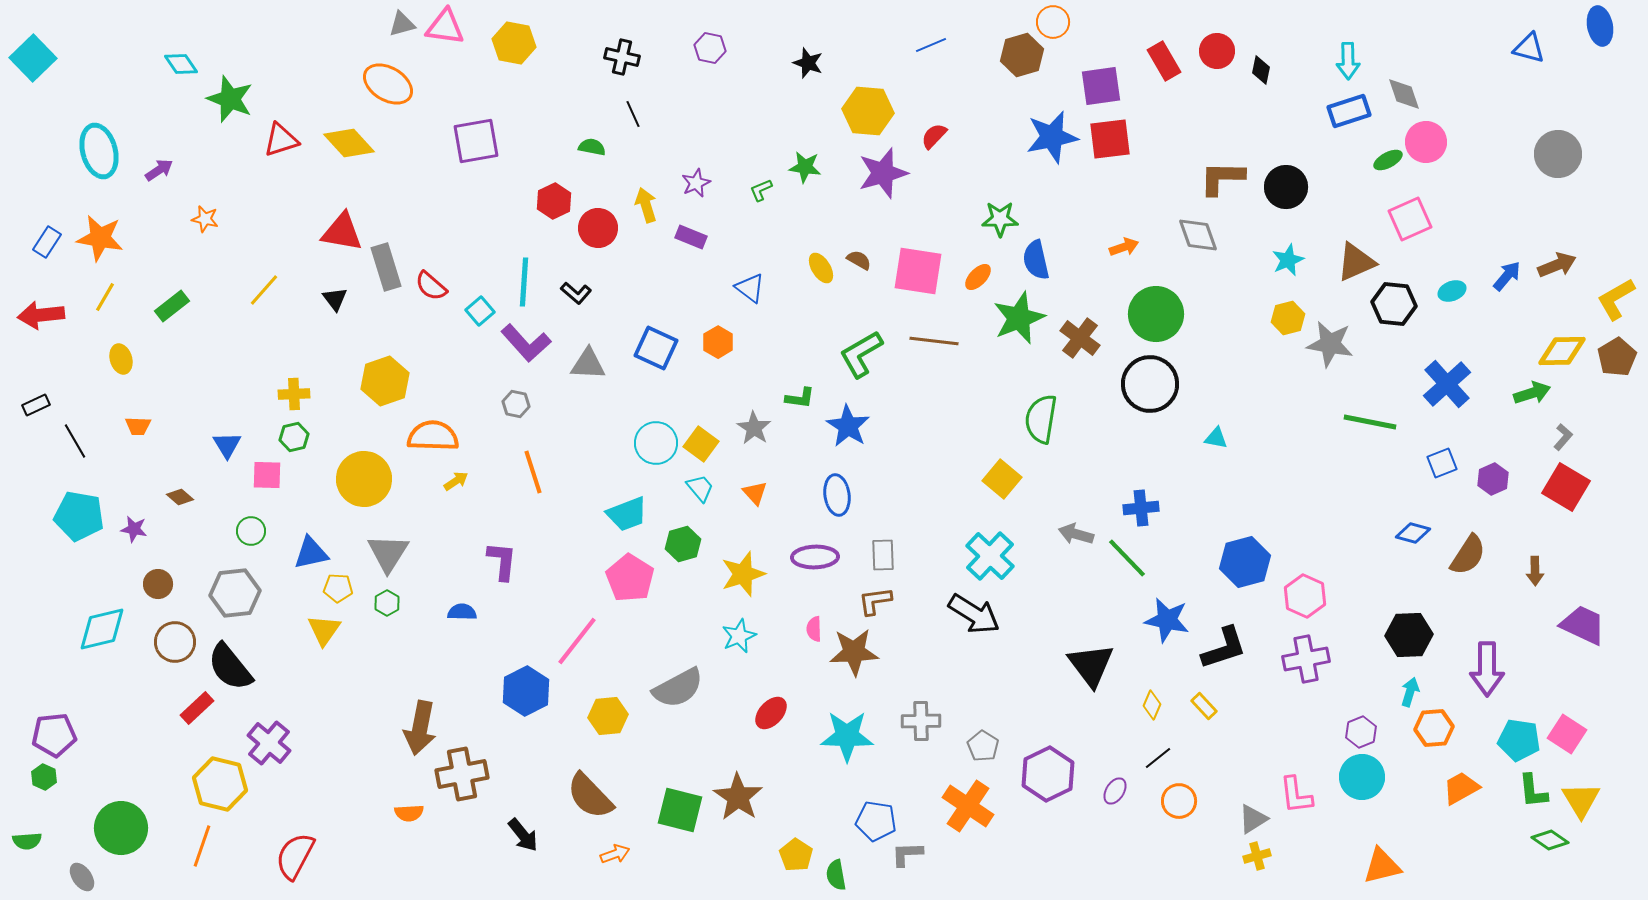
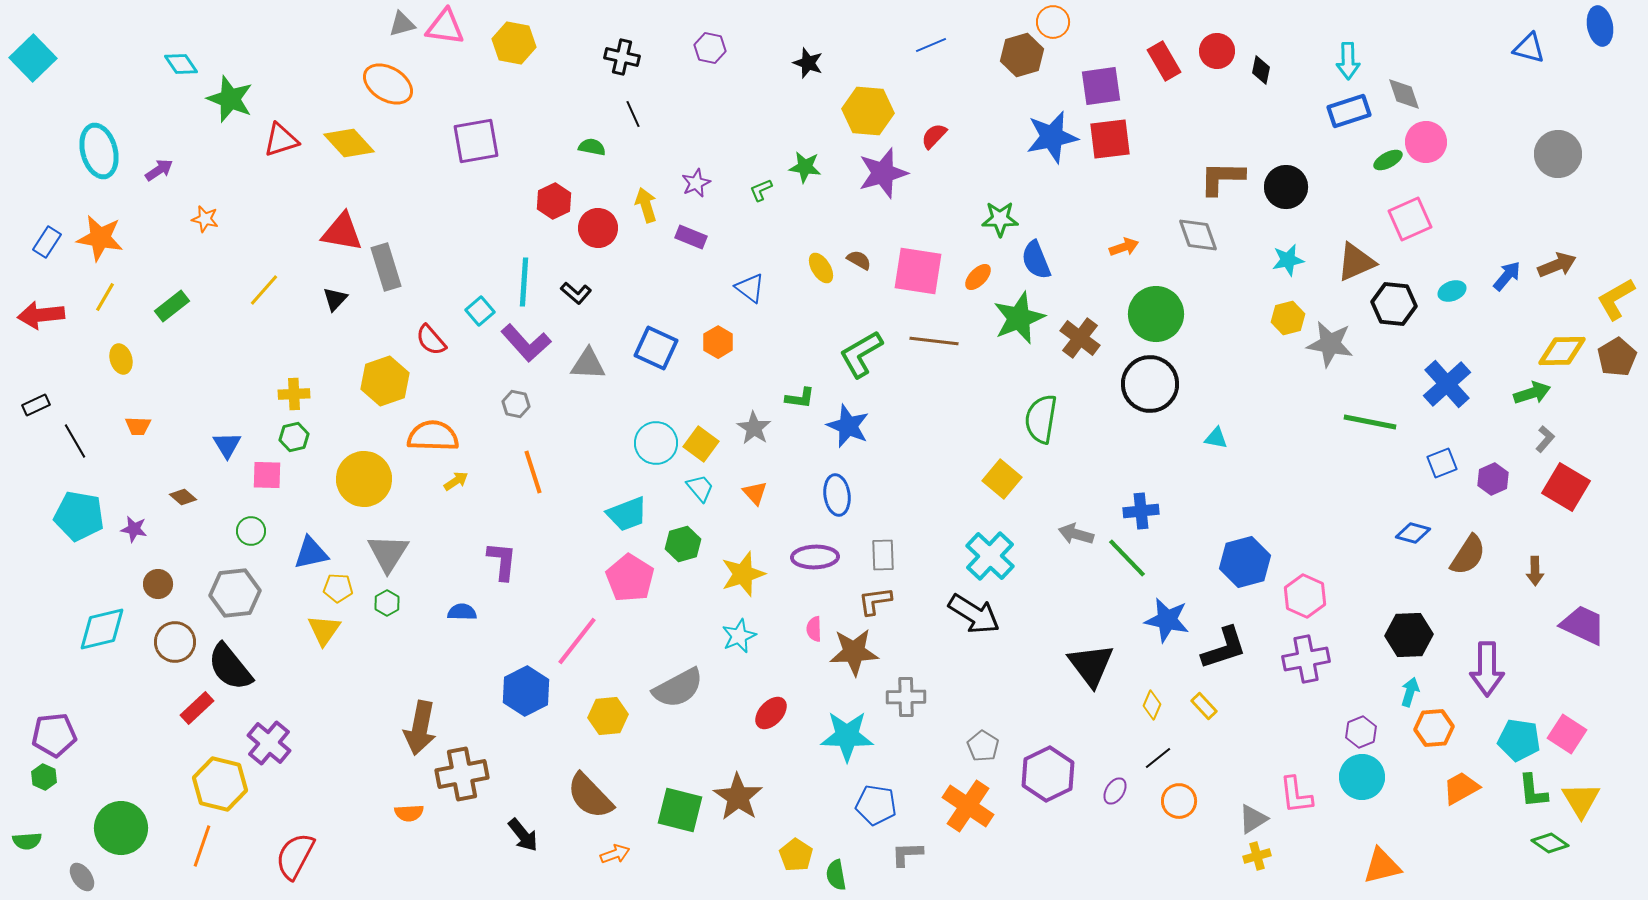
blue semicircle at (1036, 260): rotated 9 degrees counterclockwise
cyan star at (1288, 260): rotated 12 degrees clockwise
red semicircle at (431, 286): moved 54 px down; rotated 8 degrees clockwise
black triangle at (335, 299): rotated 20 degrees clockwise
blue star at (848, 426): rotated 9 degrees counterclockwise
gray L-shape at (1563, 437): moved 18 px left, 2 px down
brown diamond at (180, 497): moved 3 px right
blue cross at (1141, 508): moved 3 px down
gray cross at (921, 721): moved 15 px left, 24 px up
blue pentagon at (876, 821): moved 16 px up
green diamond at (1550, 840): moved 3 px down
